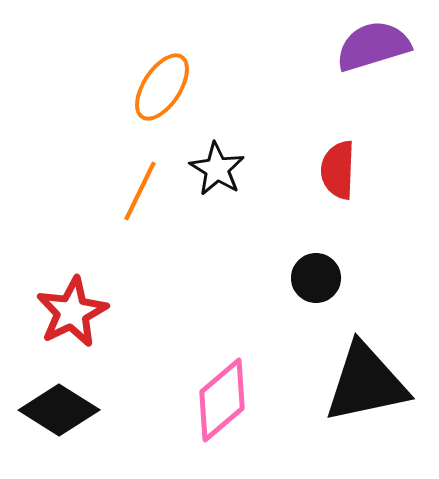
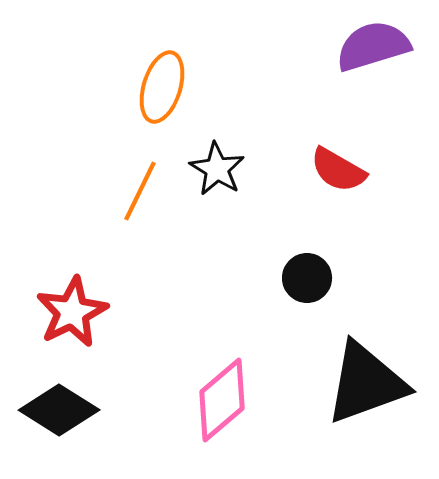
orange ellipse: rotated 16 degrees counterclockwise
red semicircle: rotated 62 degrees counterclockwise
black circle: moved 9 px left
black triangle: rotated 8 degrees counterclockwise
